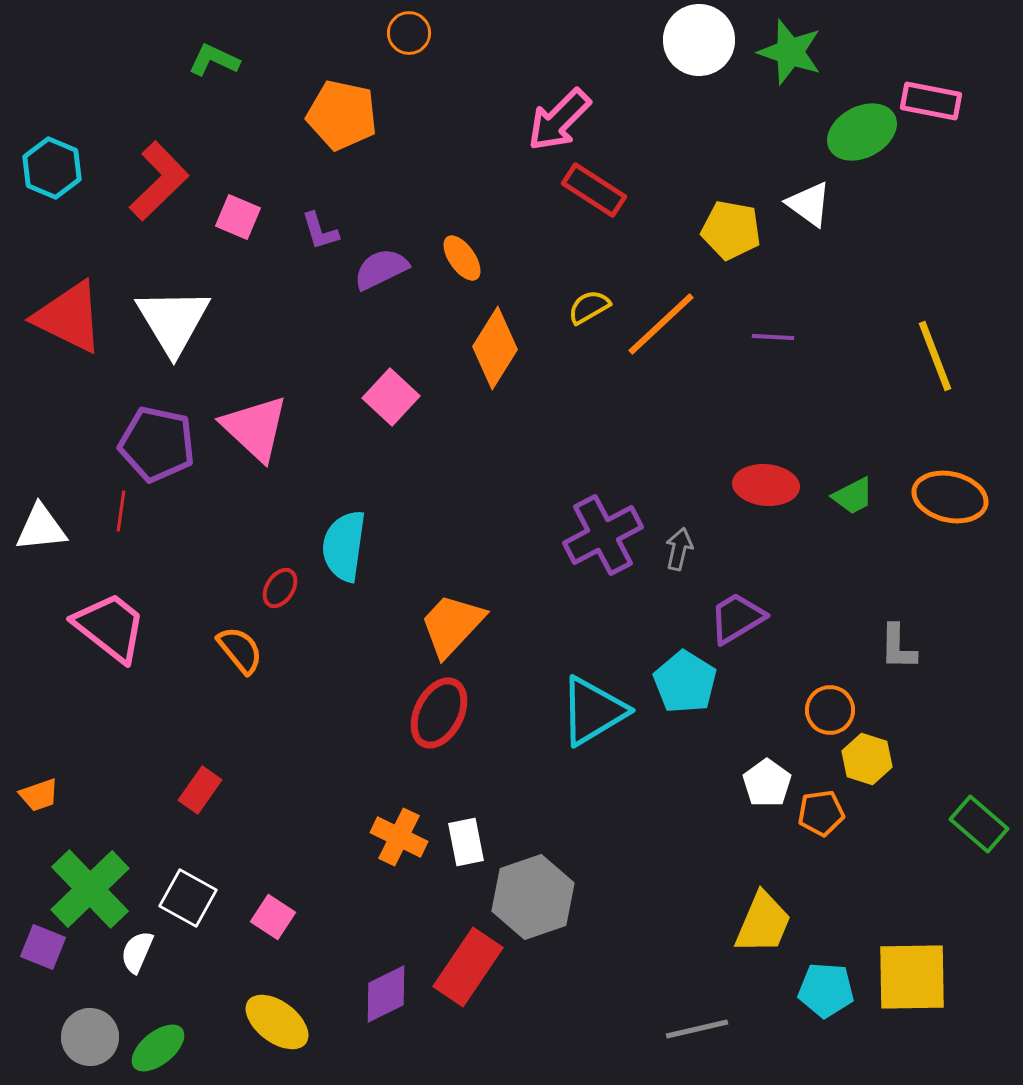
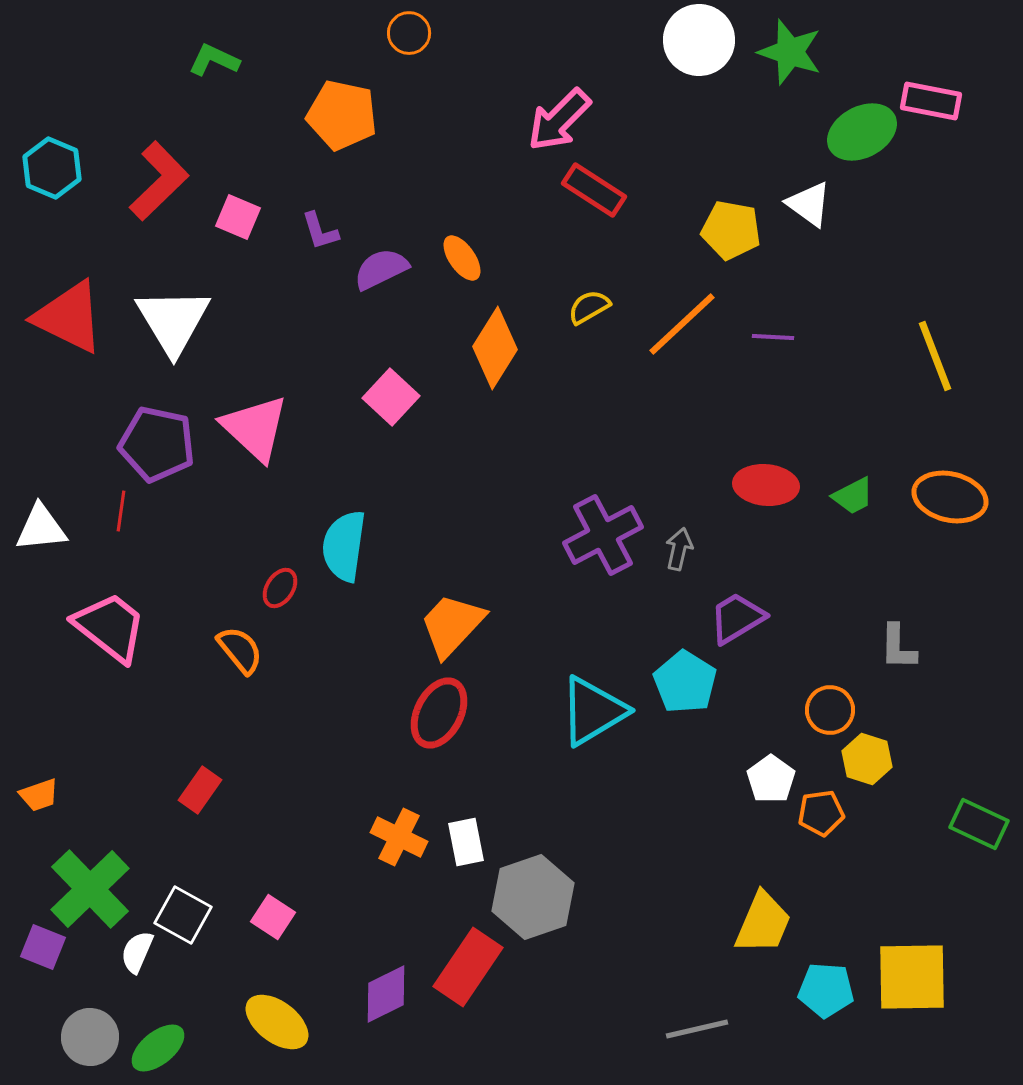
orange line at (661, 324): moved 21 px right
white pentagon at (767, 783): moved 4 px right, 4 px up
green rectangle at (979, 824): rotated 16 degrees counterclockwise
white square at (188, 898): moved 5 px left, 17 px down
